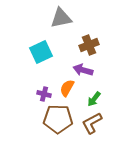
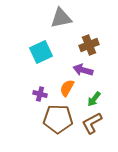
purple cross: moved 4 px left
